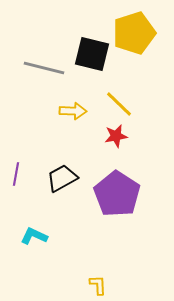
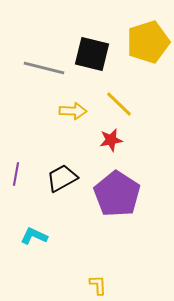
yellow pentagon: moved 14 px right, 9 px down
red star: moved 5 px left, 4 px down
